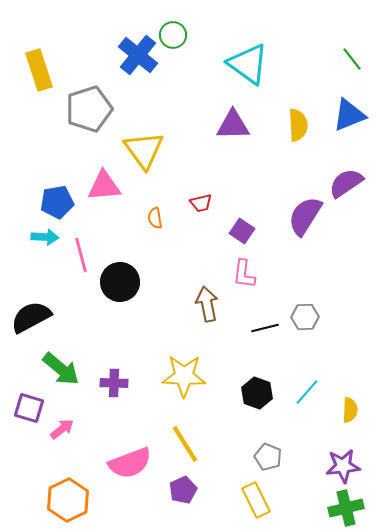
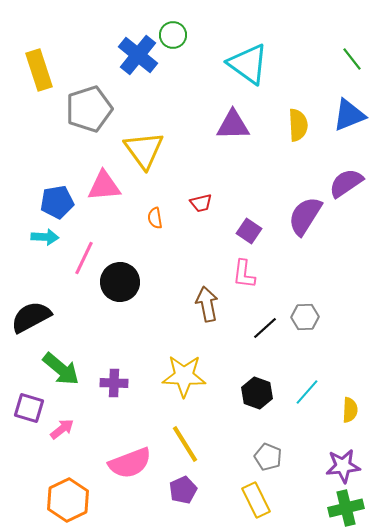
purple square at (242, 231): moved 7 px right
pink line at (81, 255): moved 3 px right, 3 px down; rotated 40 degrees clockwise
black line at (265, 328): rotated 28 degrees counterclockwise
